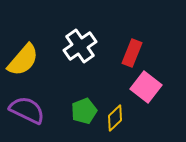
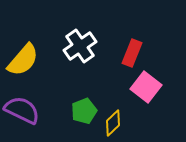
purple semicircle: moved 5 px left
yellow diamond: moved 2 px left, 5 px down
